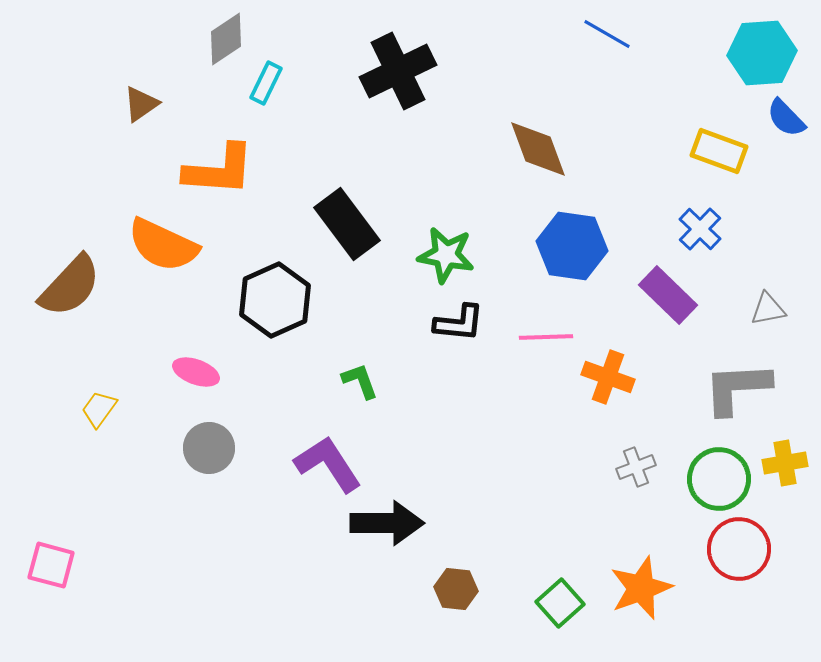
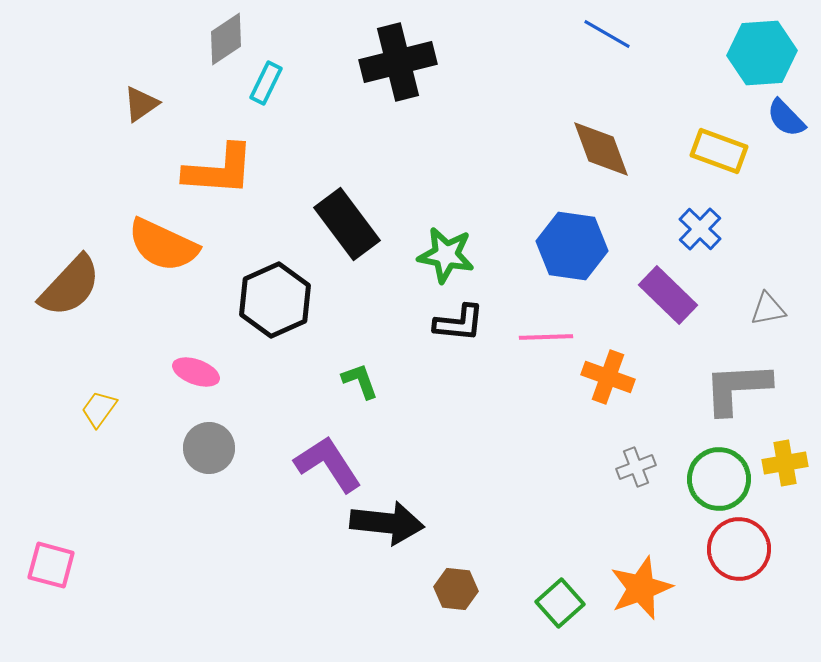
black cross: moved 9 px up; rotated 12 degrees clockwise
brown diamond: moved 63 px right
black arrow: rotated 6 degrees clockwise
